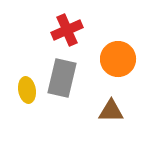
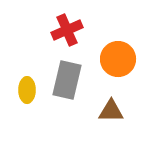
gray rectangle: moved 5 px right, 2 px down
yellow ellipse: rotated 10 degrees clockwise
